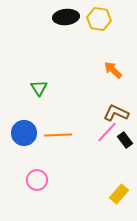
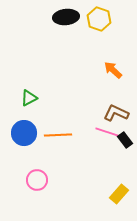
yellow hexagon: rotated 10 degrees clockwise
green triangle: moved 10 px left, 10 px down; rotated 36 degrees clockwise
pink line: rotated 65 degrees clockwise
